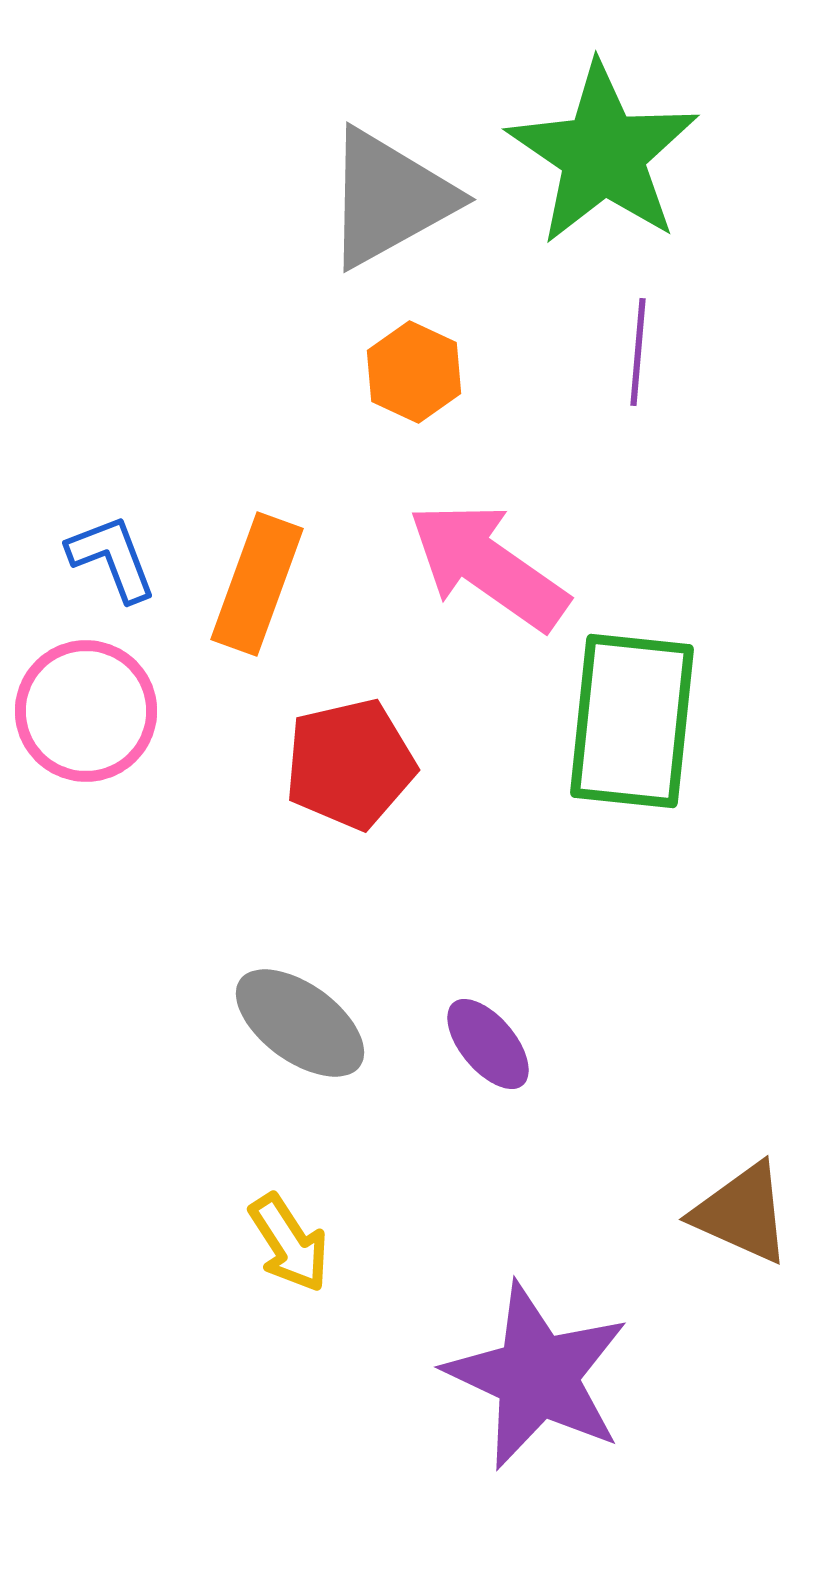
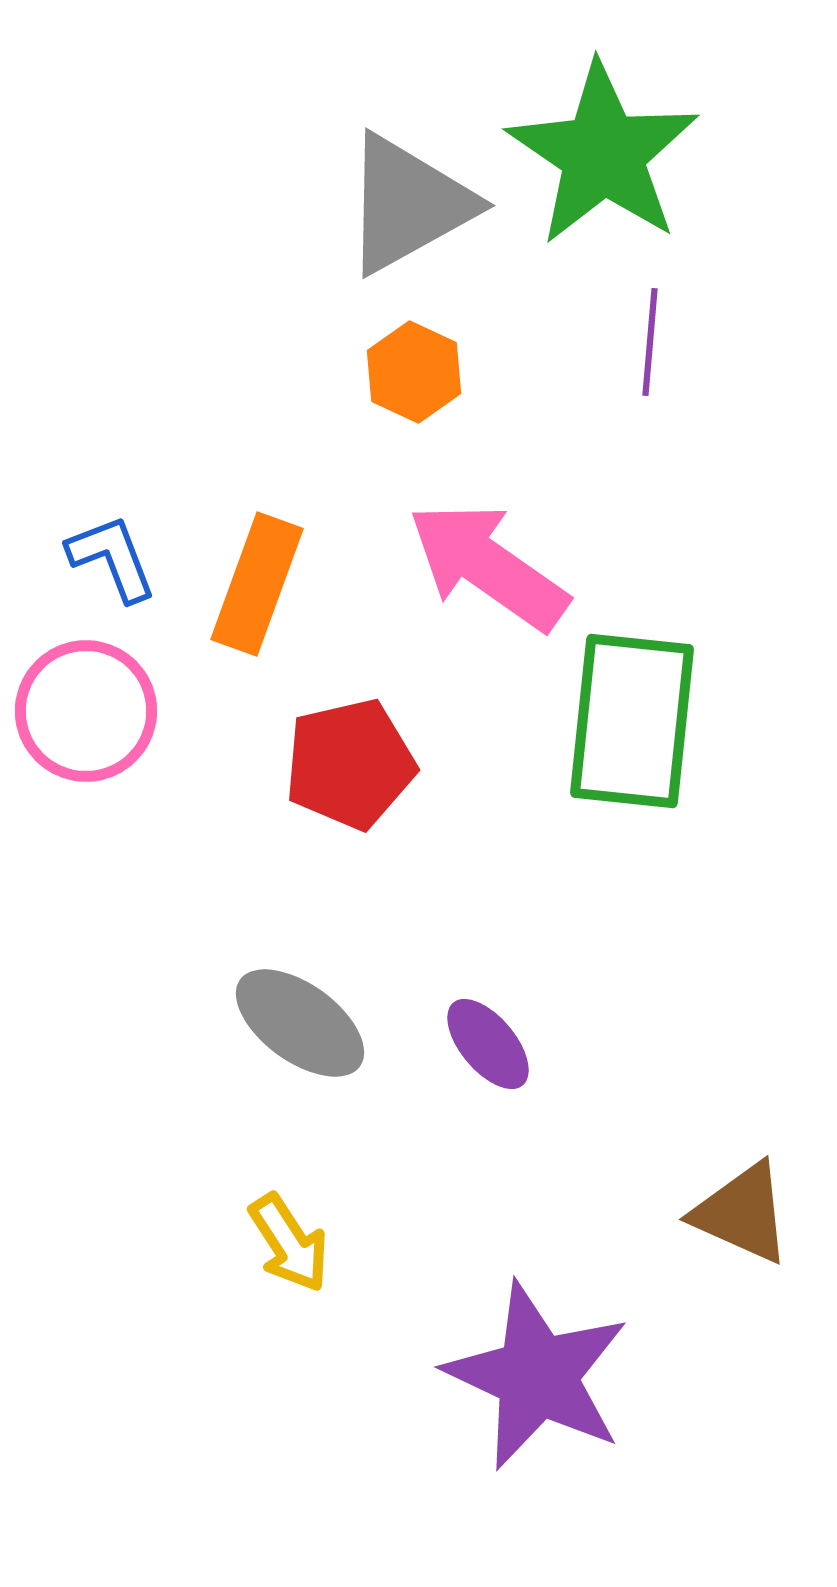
gray triangle: moved 19 px right, 6 px down
purple line: moved 12 px right, 10 px up
